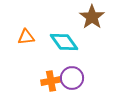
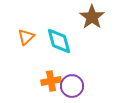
orange triangle: rotated 36 degrees counterclockwise
cyan diamond: moved 5 px left, 1 px up; rotated 20 degrees clockwise
purple circle: moved 8 px down
